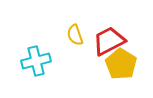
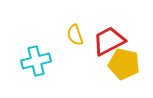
yellow pentagon: moved 3 px right; rotated 20 degrees counterclockwise
